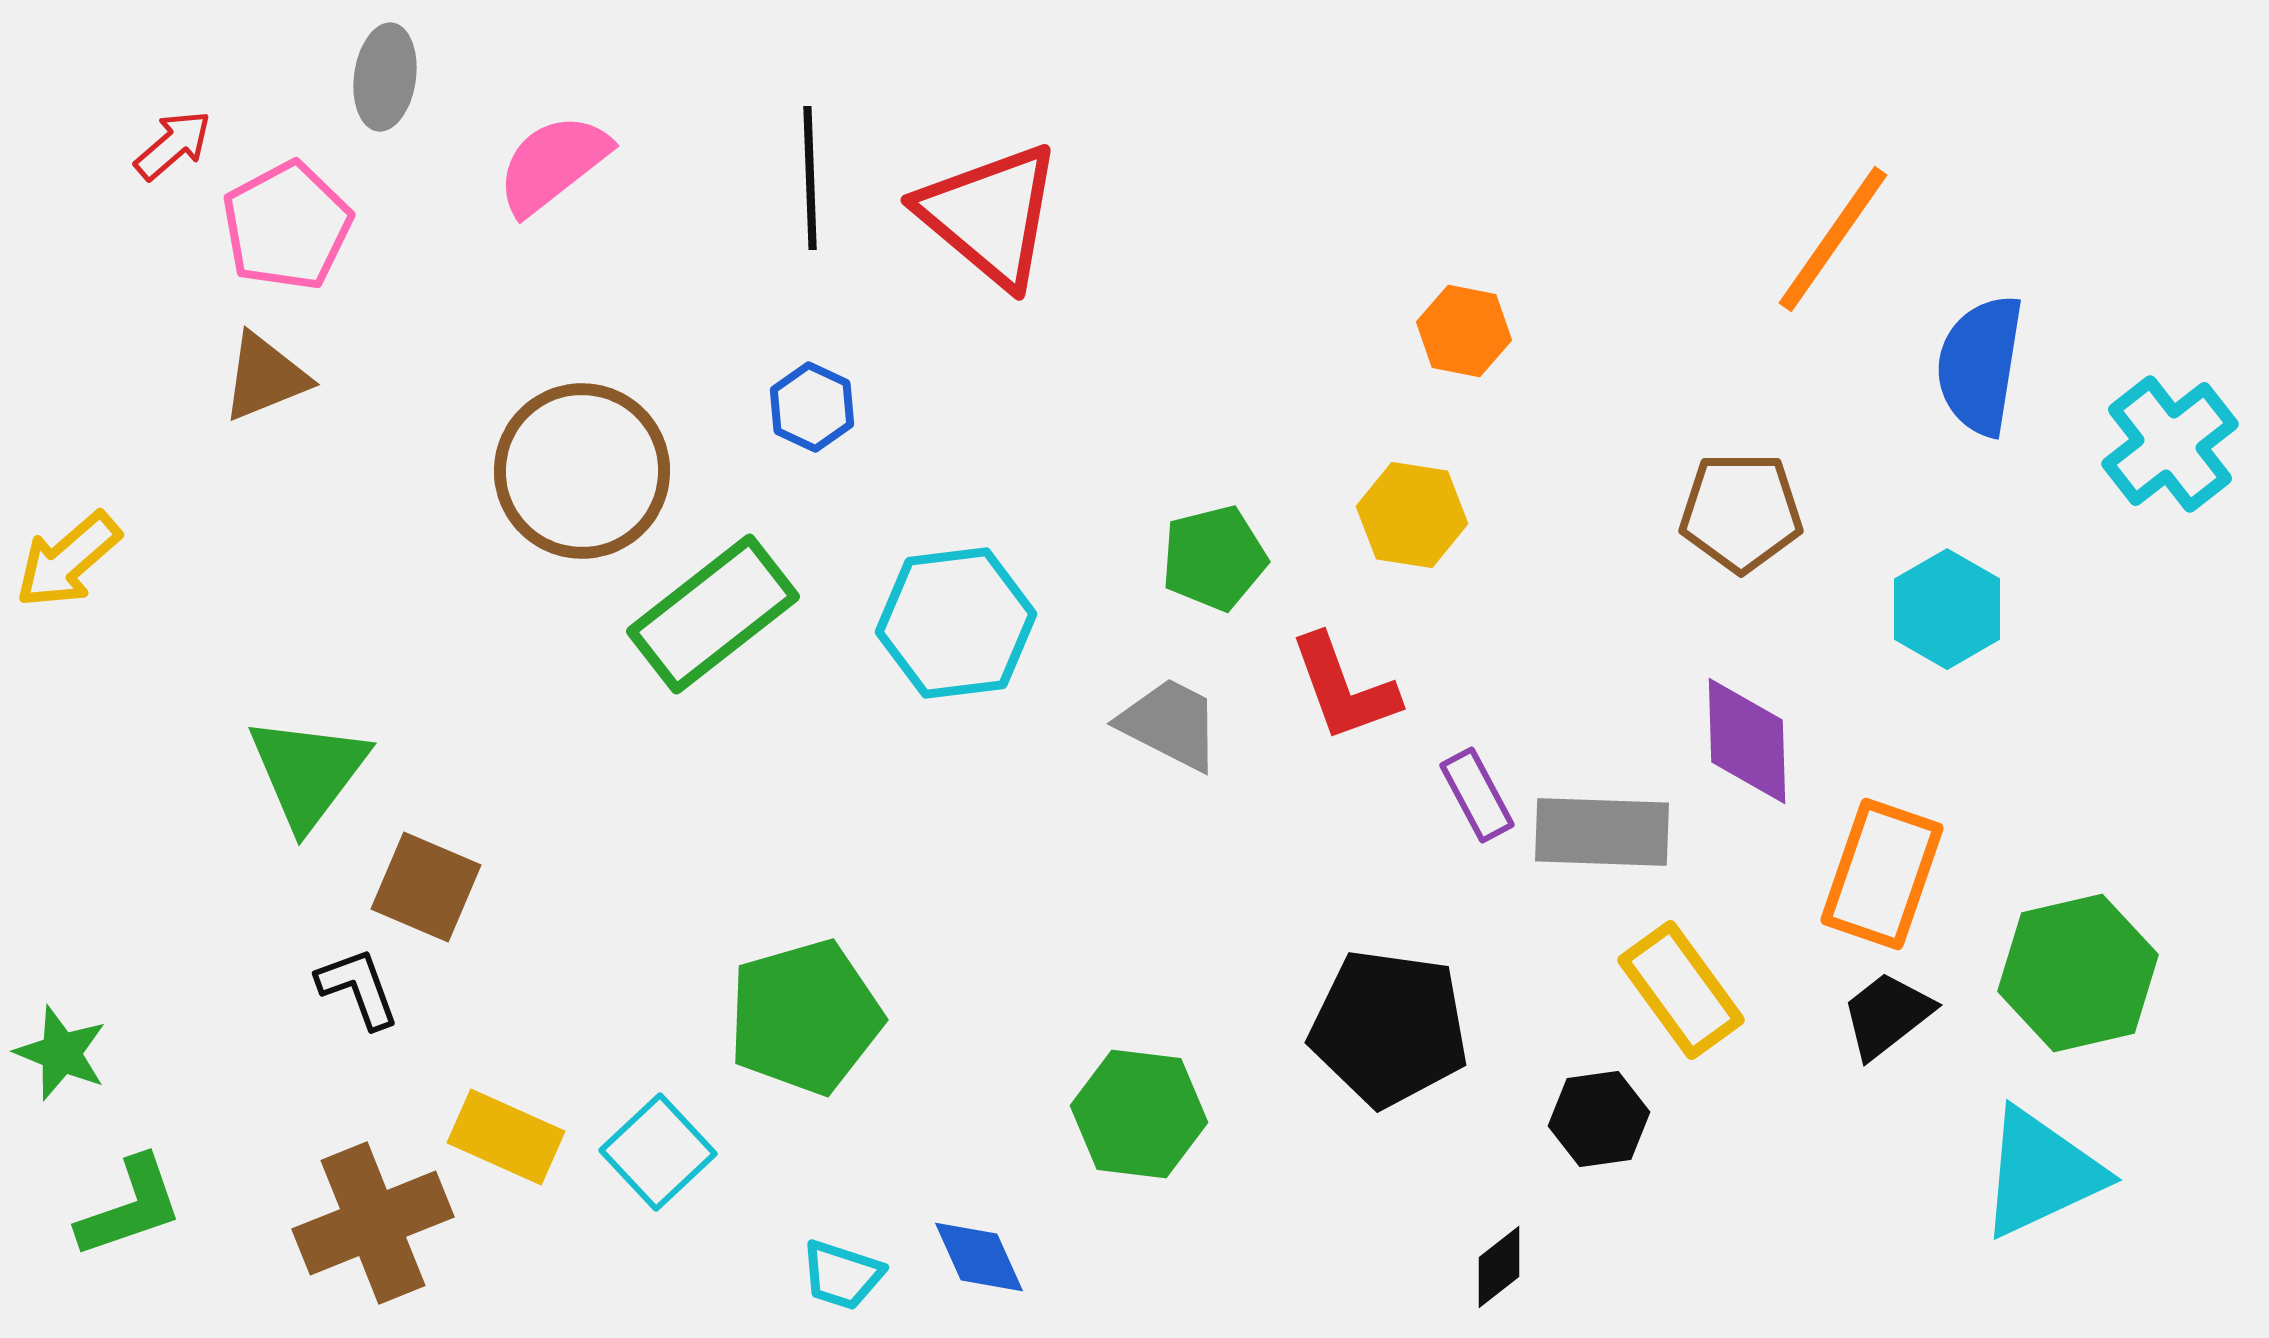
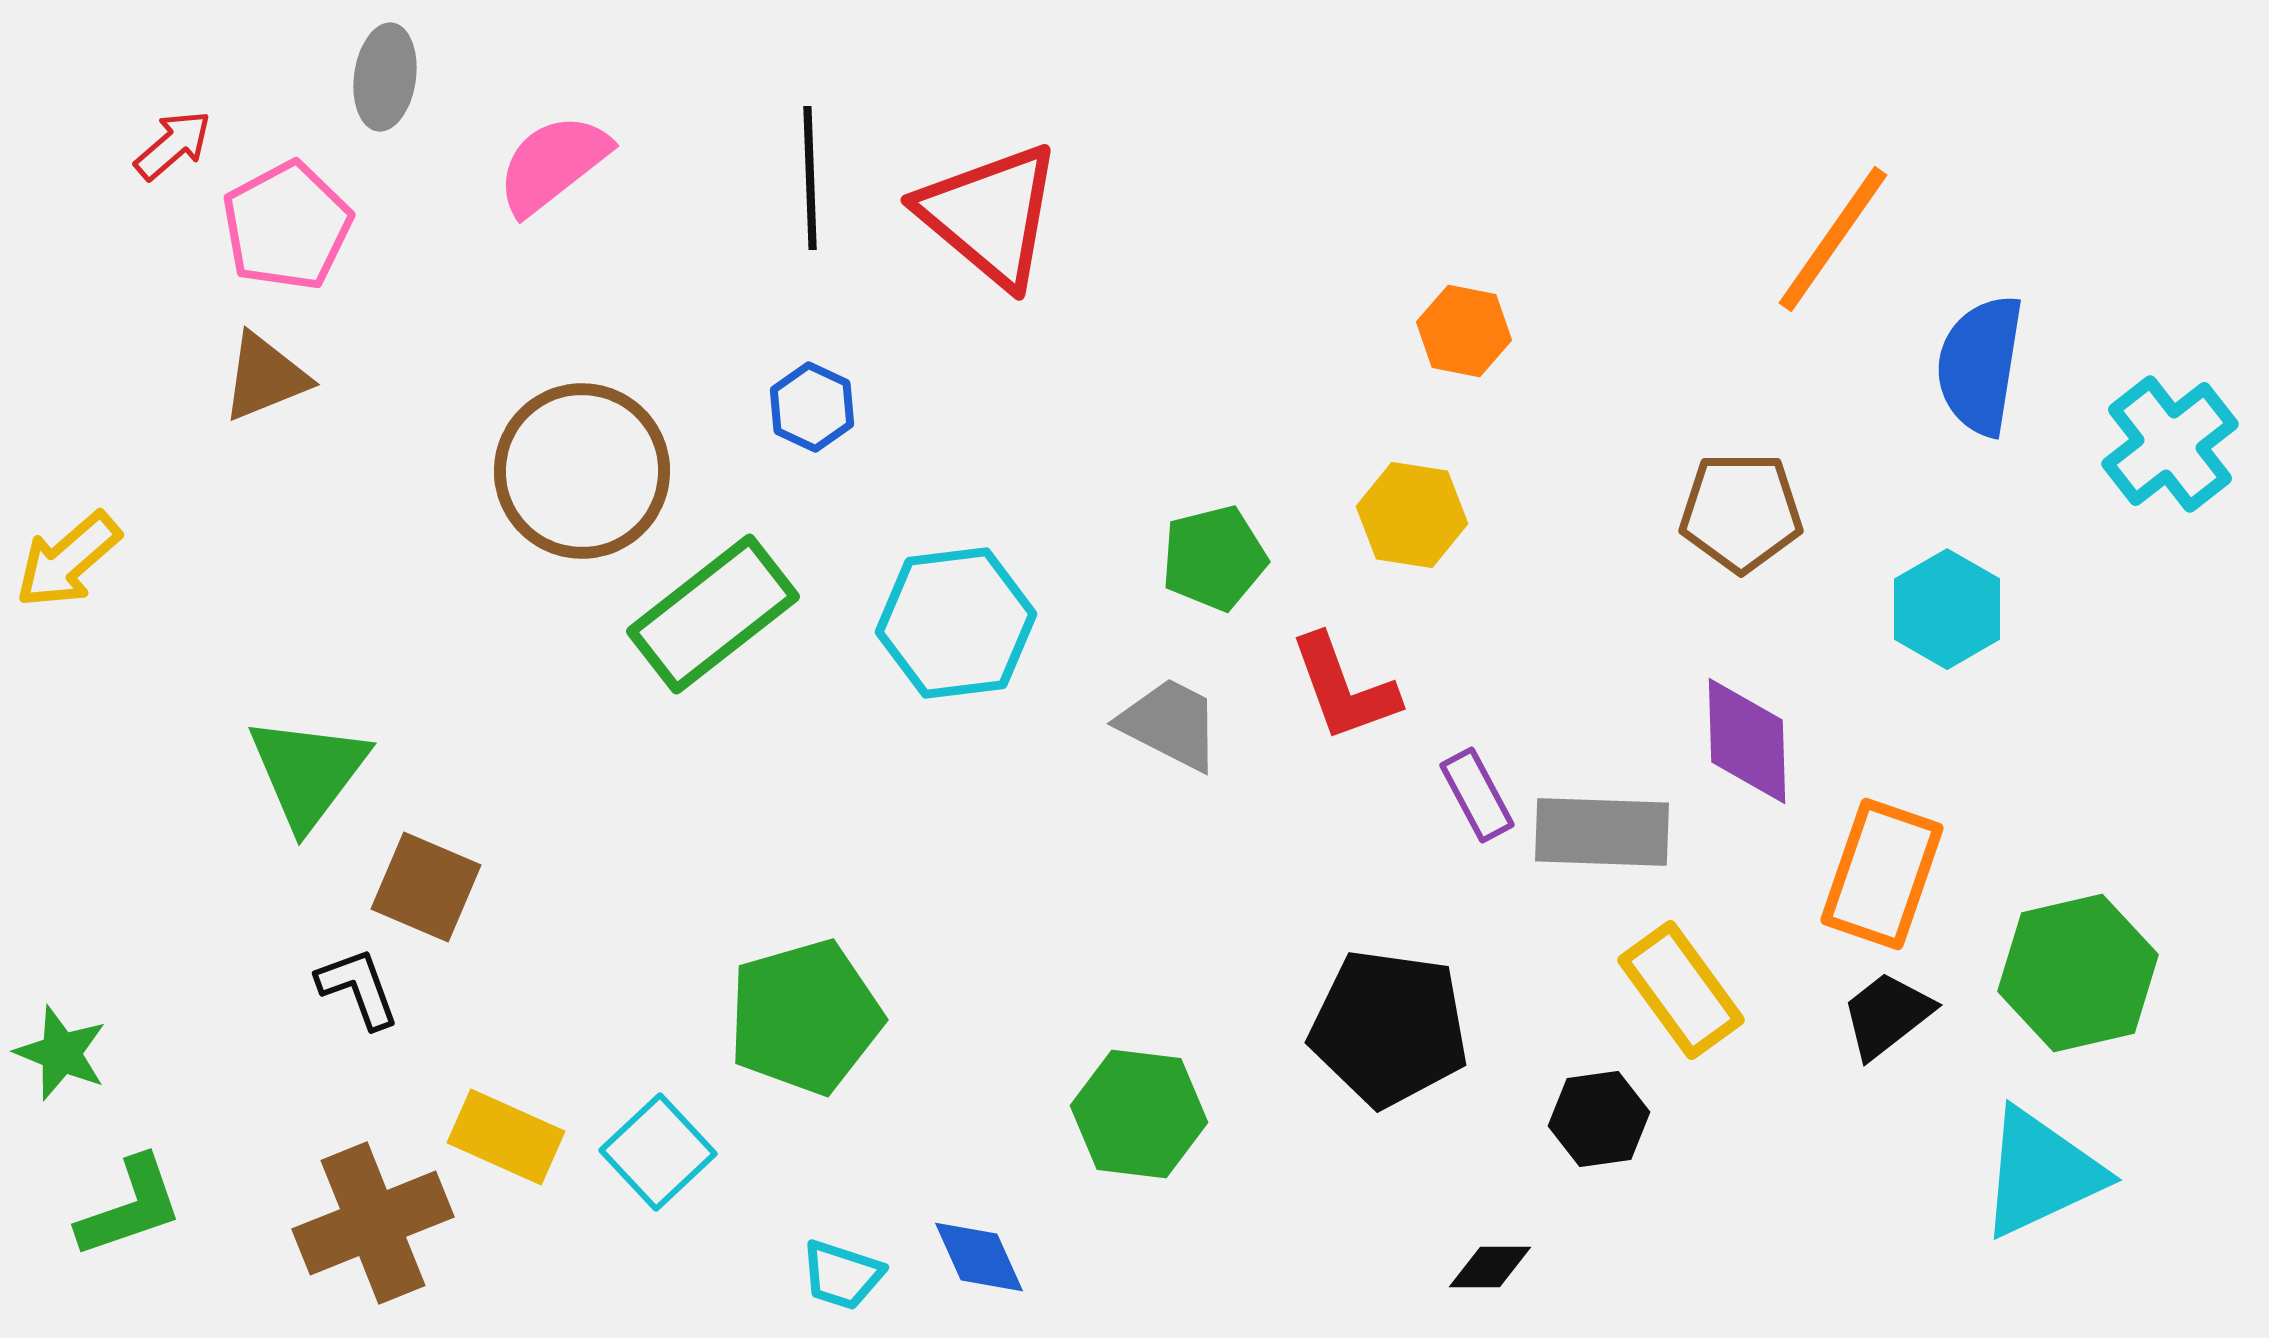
black diamond at (1499, 1267): moved 9 px left; rotated 38 degrees clockwise
